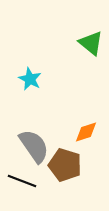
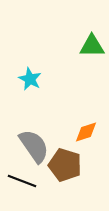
green triangle: moved 1 px right, 3 px down; rotated 40 degrees counterclockwise
